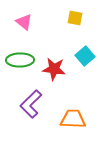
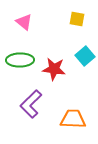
yellow square: moved 2 px right, 1 px down
